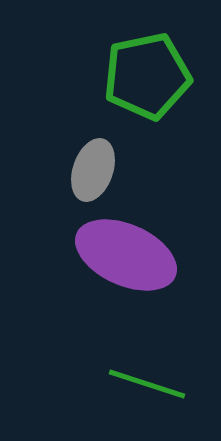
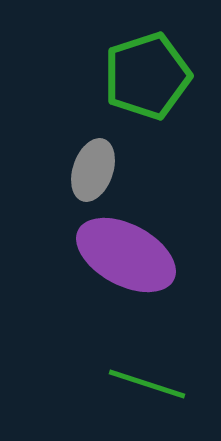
green pentagon: rotated 6 degrees counterclockwise
purple ellipse: rotated 4 degrees clockwise
